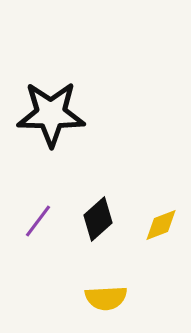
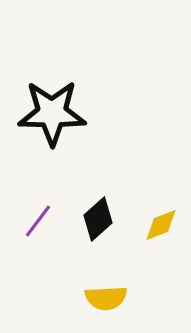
black star: moved 1 px right, 1 px up
